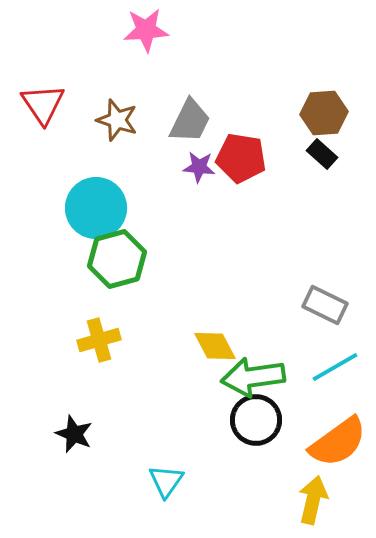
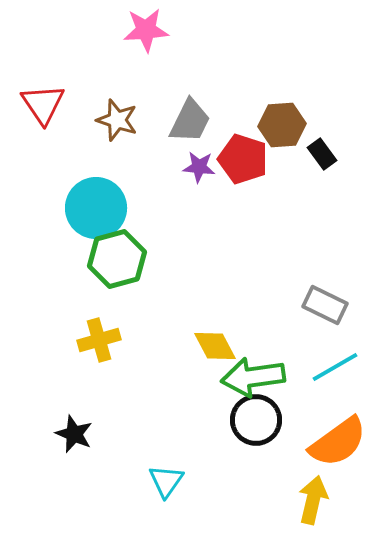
brown hexagon: moved 42 px left, 12 px down
black rectangle: rotated 12 degrees clockwise
red pentagon: moved 2 px right, 1 px down; rotated 9 degrees clockwise
